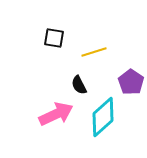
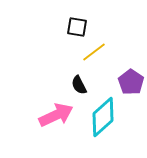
black square: moved 23 px right, 11 px up
yellow line: rotated 20 degrees counterclockwise
pink arrow: moved 1 px down
